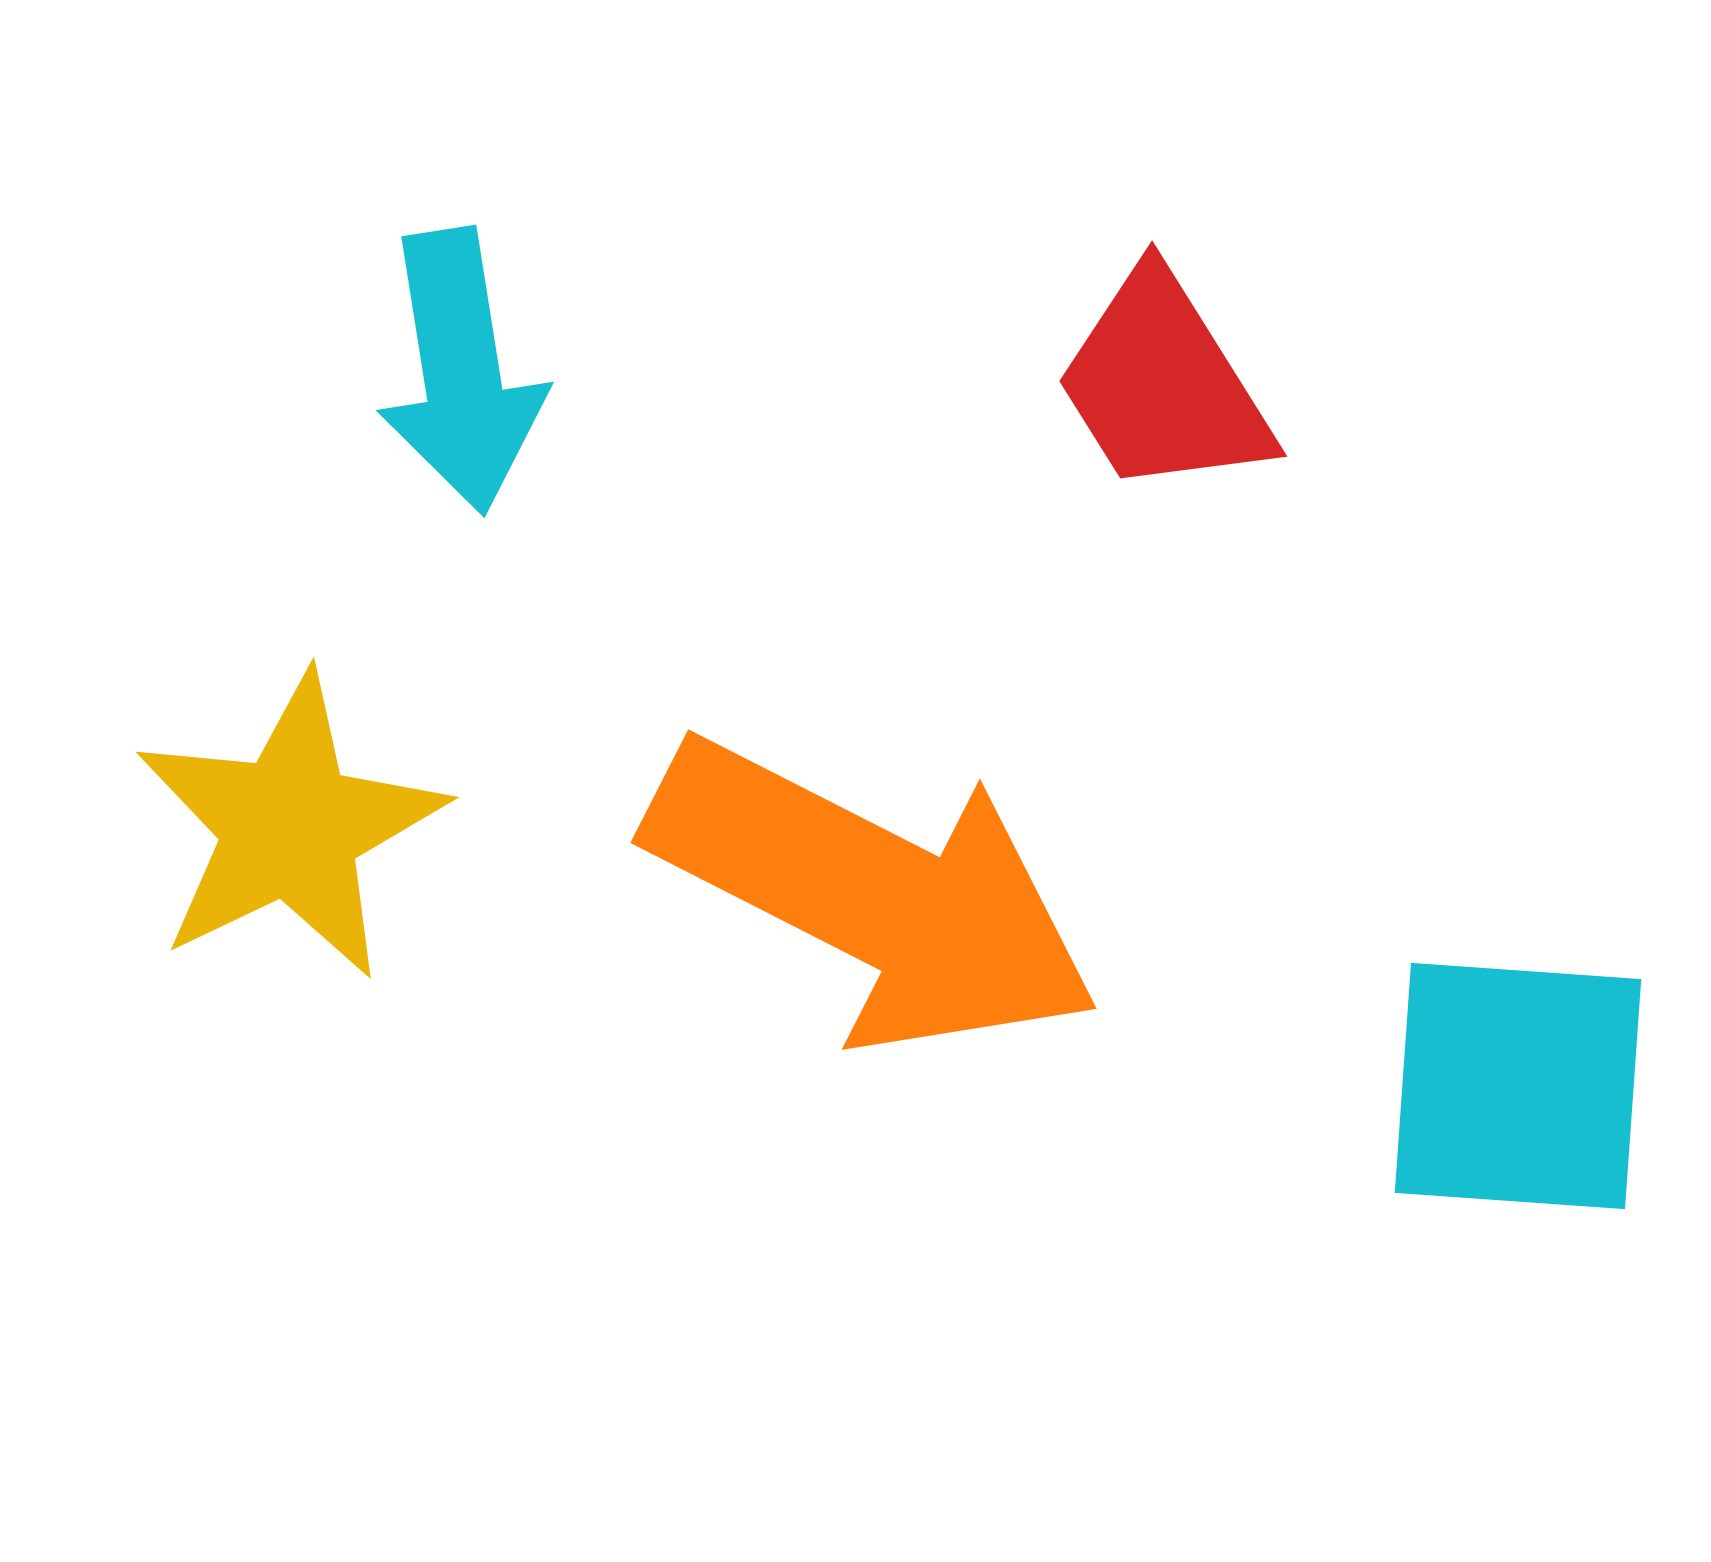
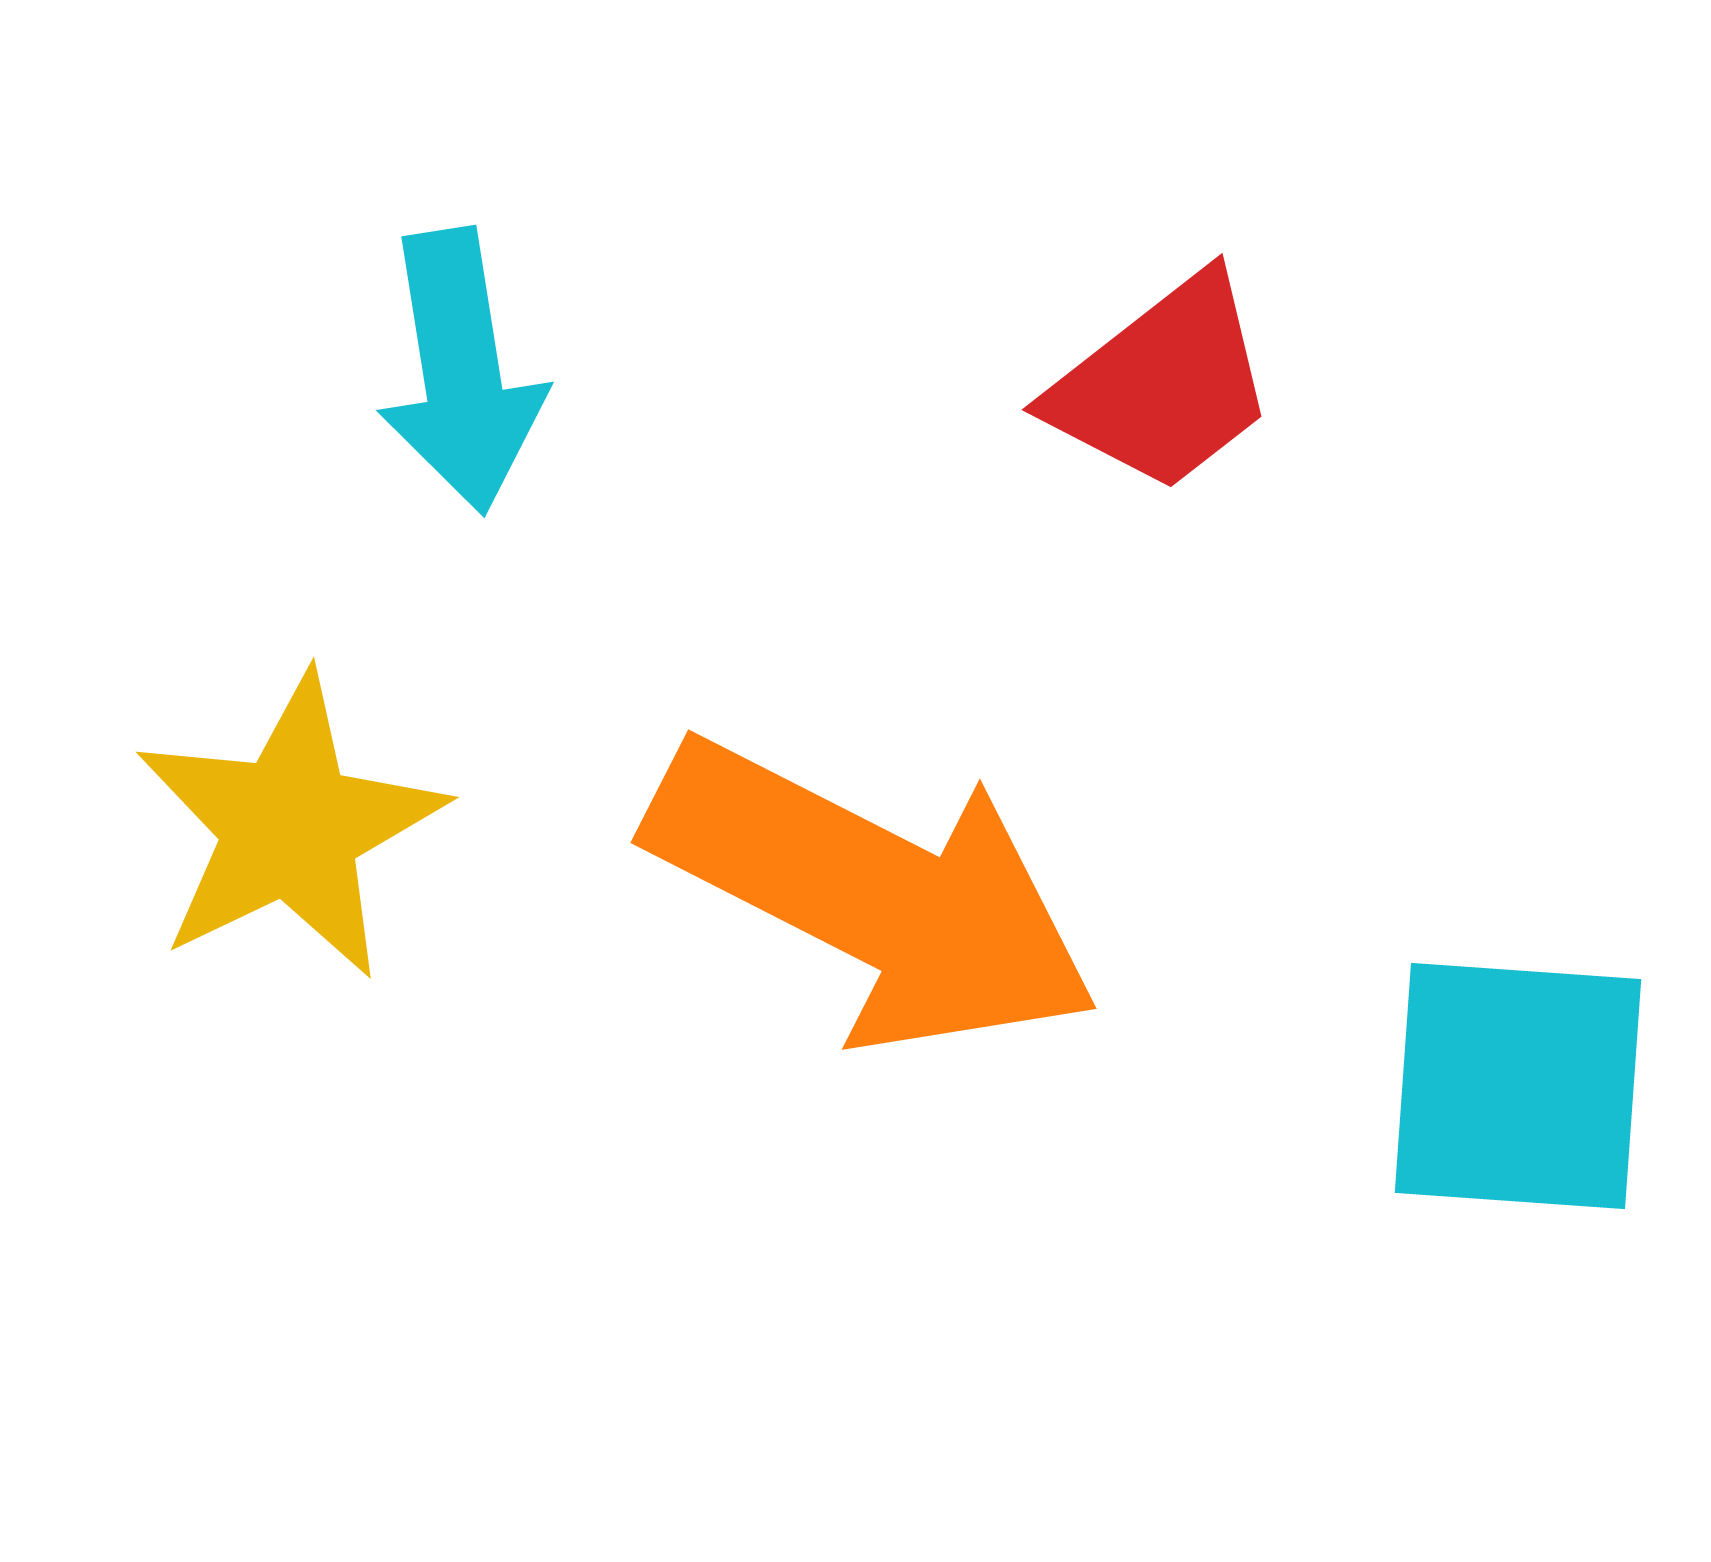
red trapezoid: rotated 96 degrees counterclockwise
